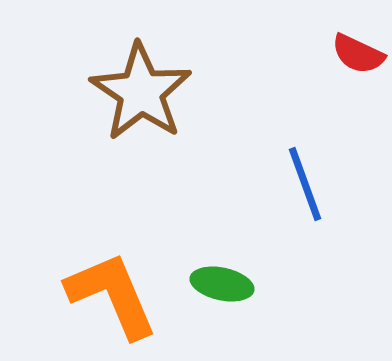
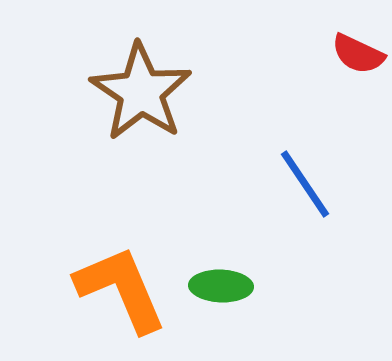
blue line: rotated 14 degrees counterclockwise
green ellipse: moved 1 px left, 2 px down; rotated 10 degrees counterclockwise
orange L-shape: moved 9 px right, 6 px up
